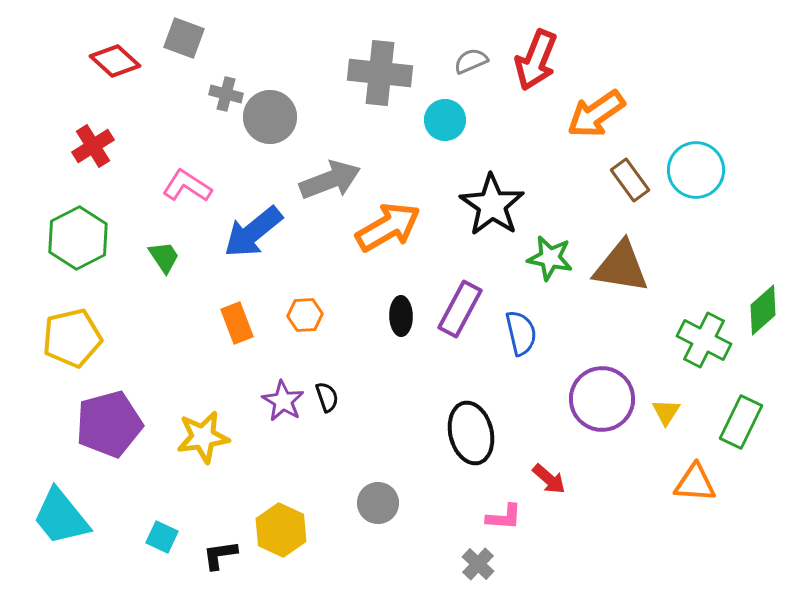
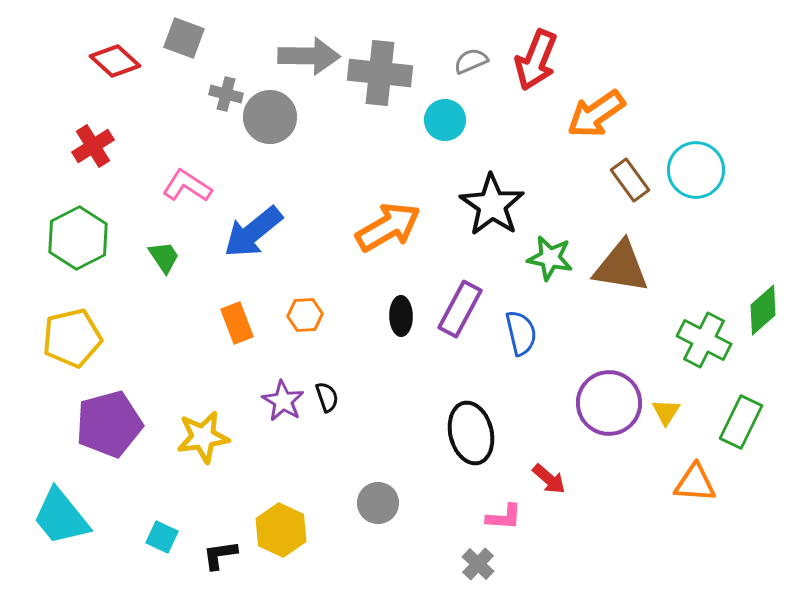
gray arrow at (330, 180): moved 21 px left, 124 px up; rotated 22 degrees clockwise
purple circle at (602, 399): moved 7 px right, 4 px down
